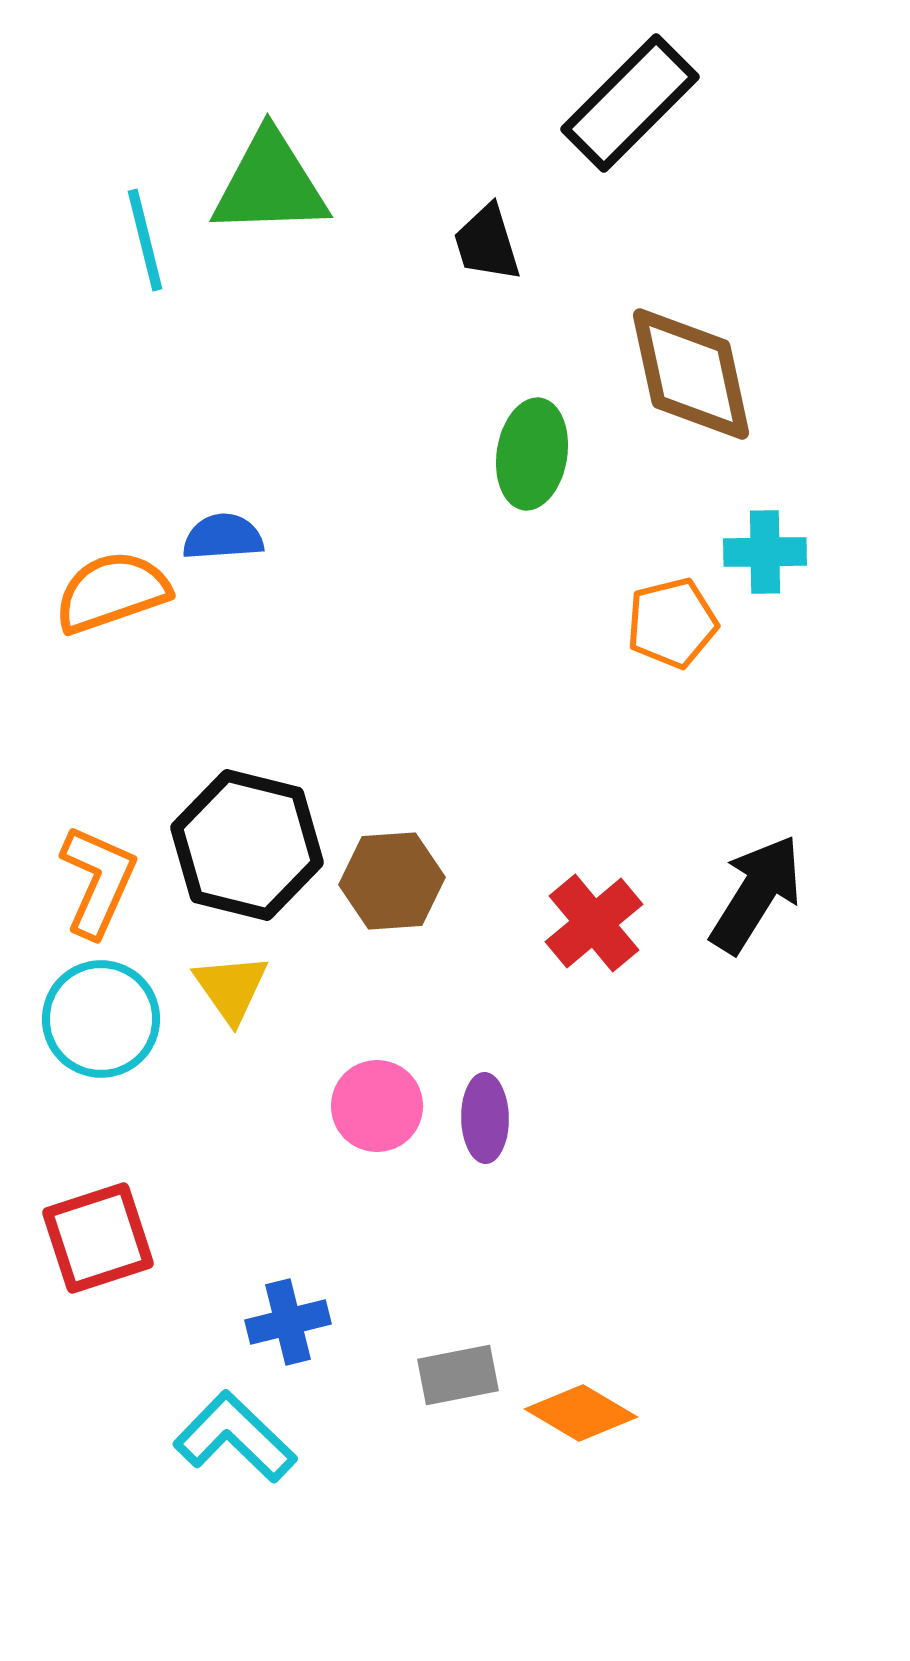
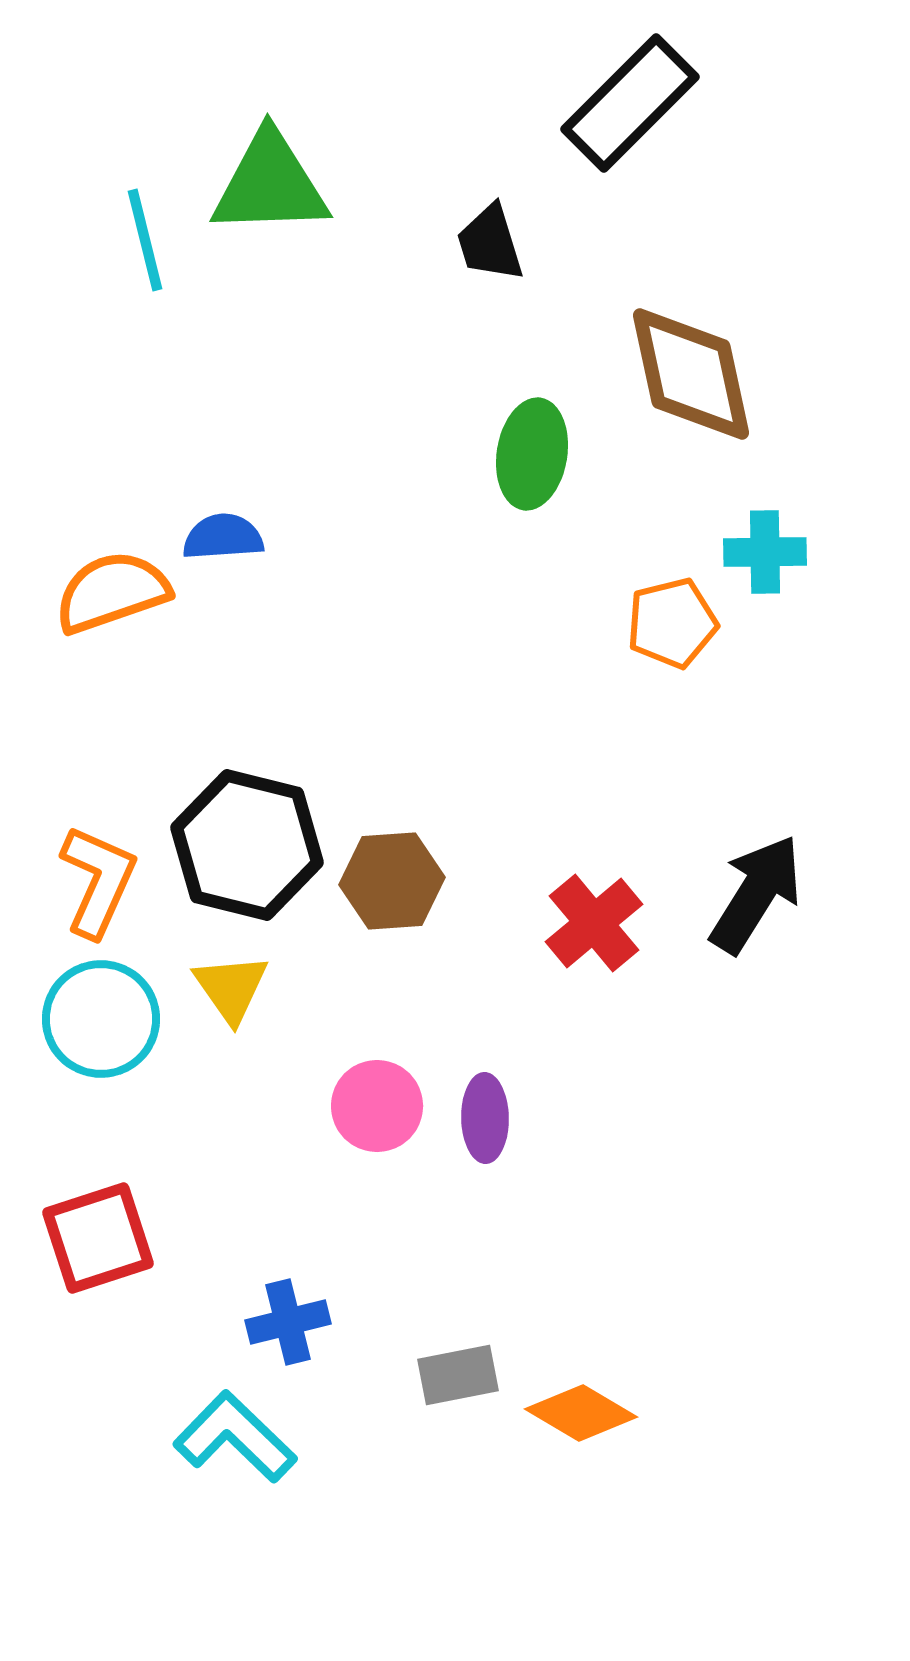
black trapezoid: moved 3 px right
